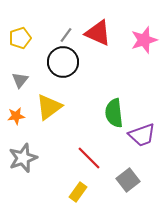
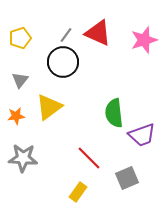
gray star: rotated 24 degrees clockwise
gray square: moved 1 px left, 2 px up; rotated 15 degrees clockwise
